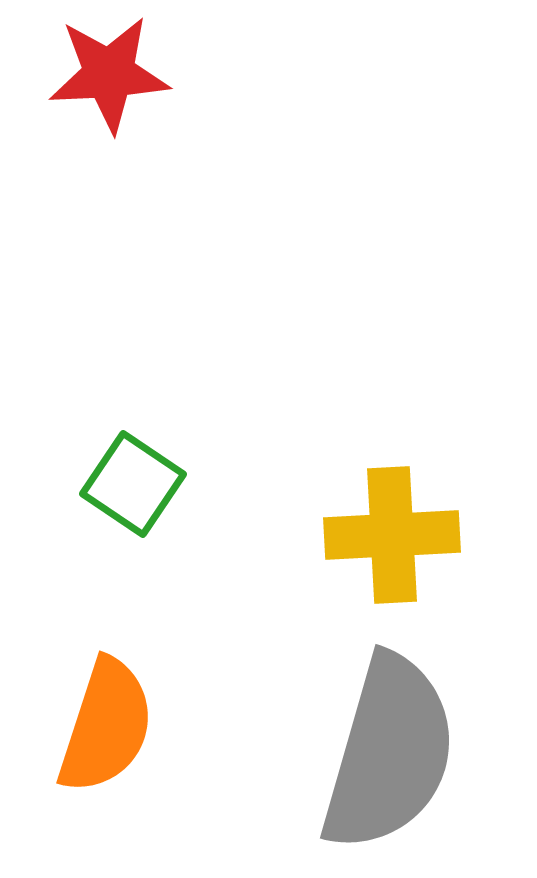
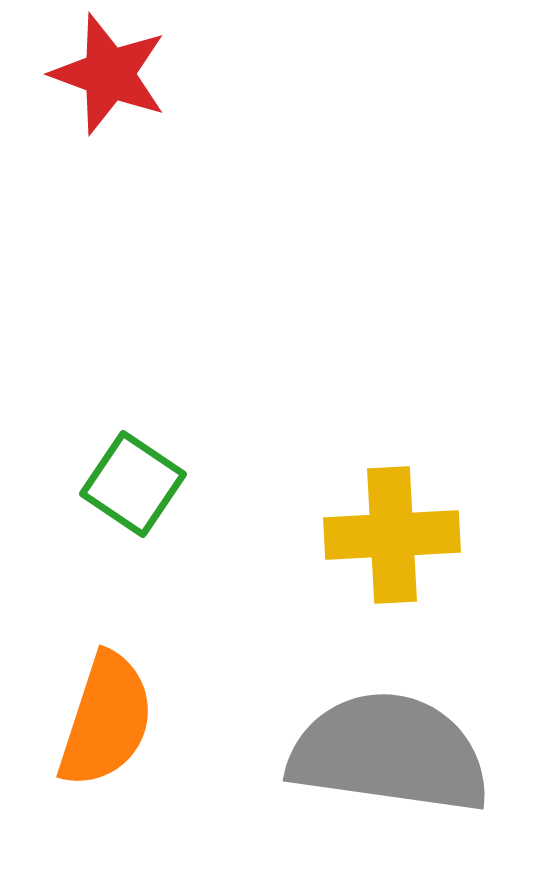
red star: rotated 23 degrees clockwise
orange semicircle: moved 6 px up
gray semicircle: rotated 98 degrees counterclockwise
